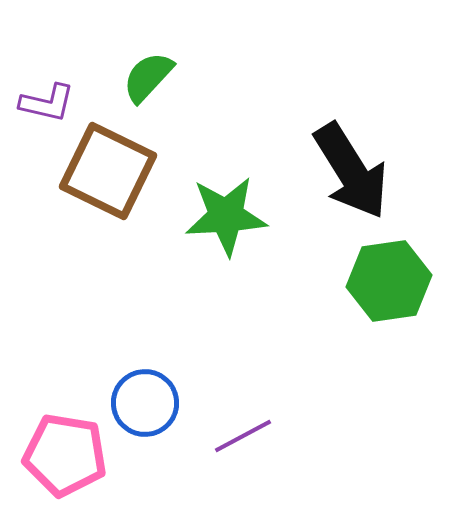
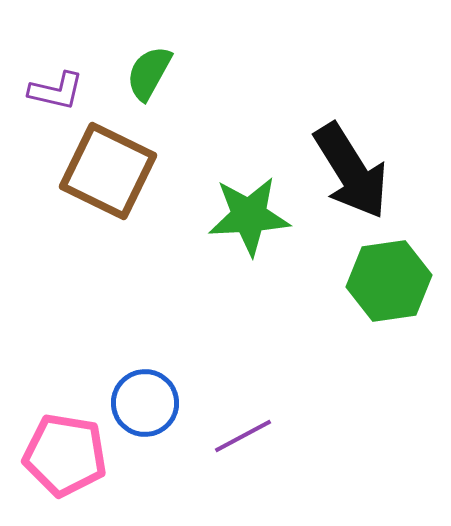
green semicircle: moved 1 px right, 4 px up; rotated 14 degrees counterclockwise
purple L-shape: moved 9 px right, 12 px up
green star: moved 23 px right
